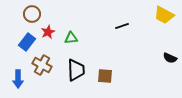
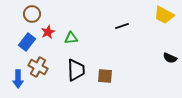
brown cross: moved 4 px left, 2 px down
